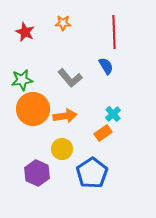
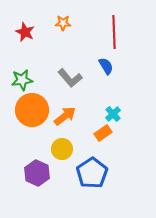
orange circle: moved 1 px left, 1 px down
orange arrow: rotated 30 degrees counterclockwise
